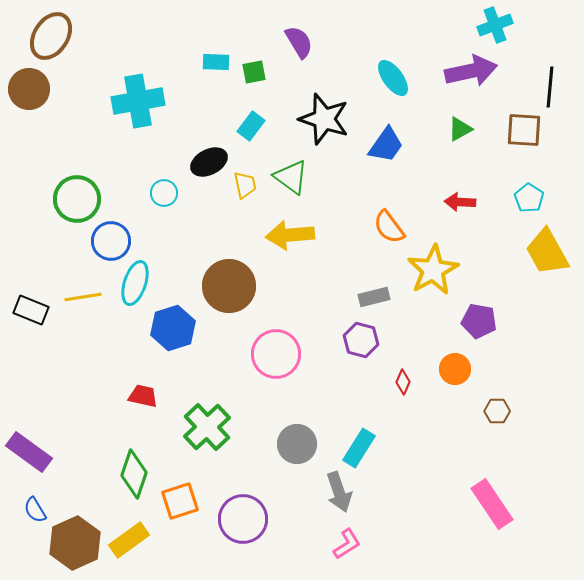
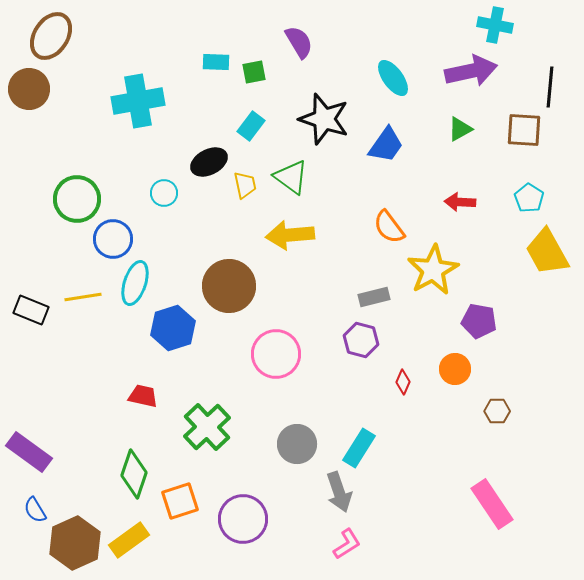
cyan cross at (495, 25): rotated 32 degrees clockwise
blue circle at (111, 241): moved 2 px right, 2 px up
